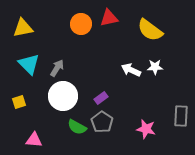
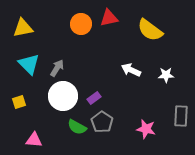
white star: moved 11 px right, 8 px down
purple rectangle: moved 7 px left
